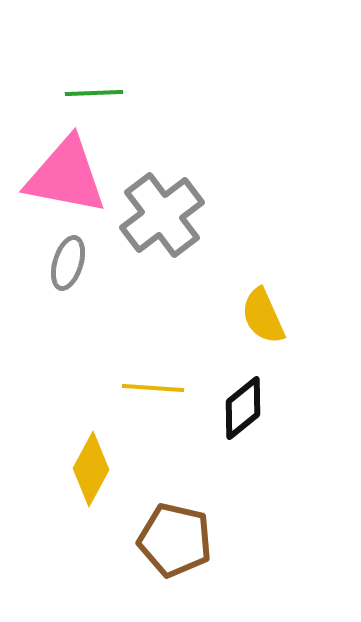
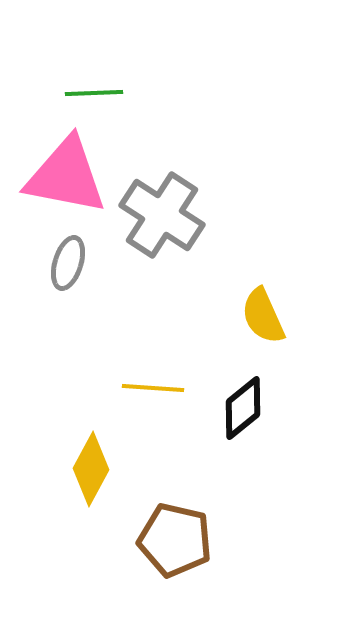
gray cross: rotated 20 degrees counterclockwise
